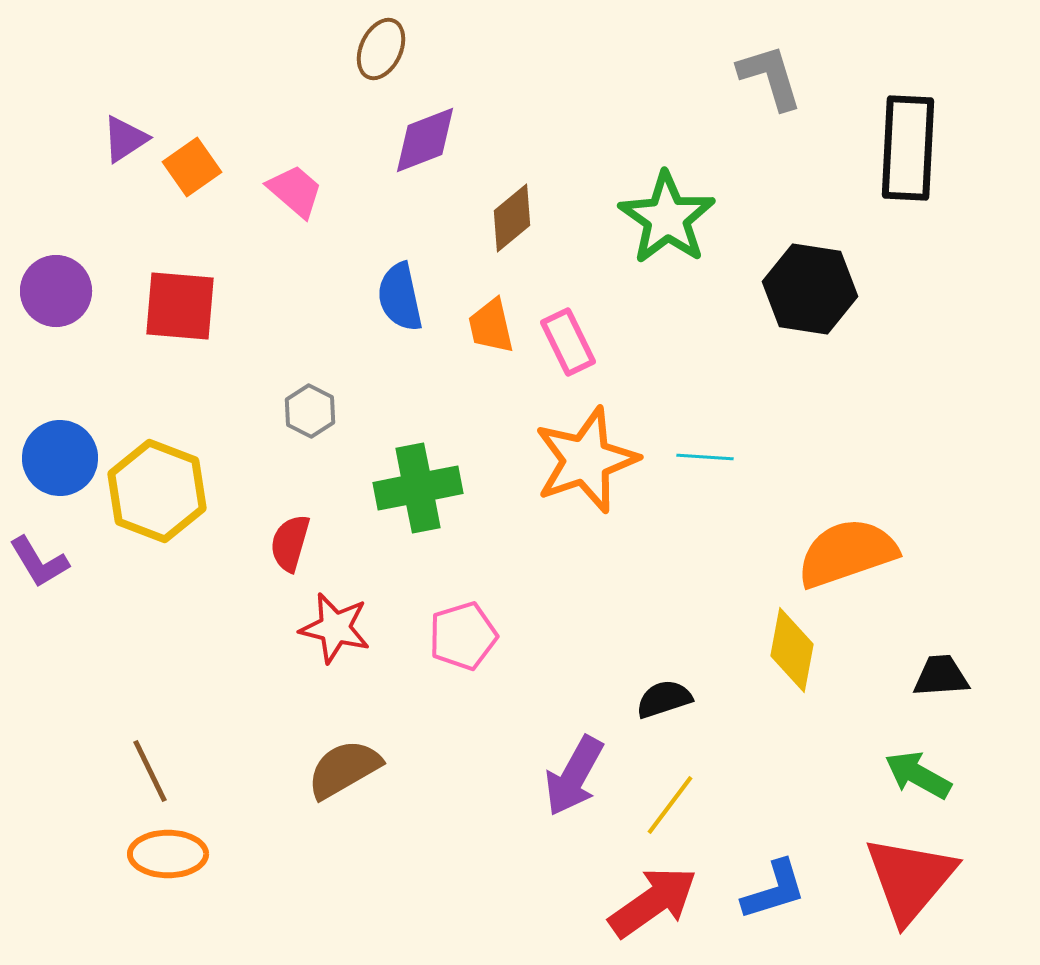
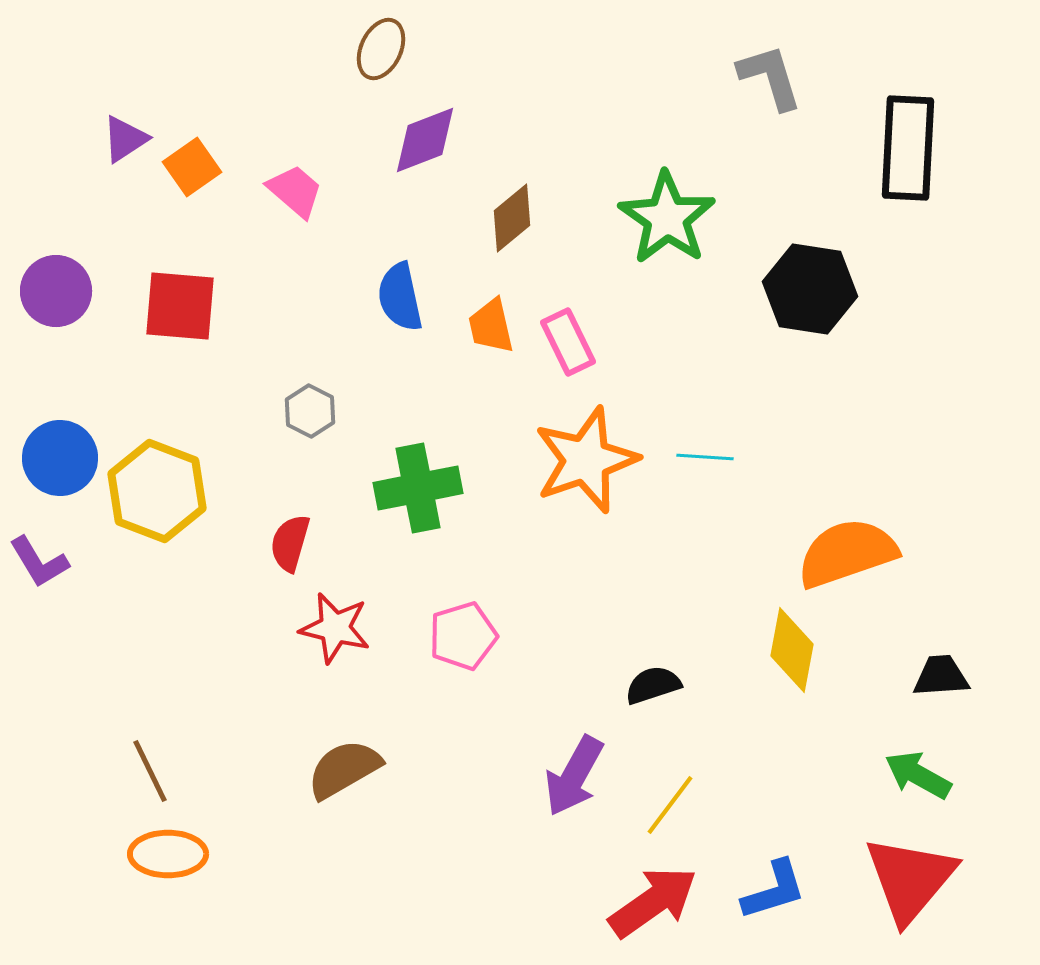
black semicircle: moved 11 px left, 14 px up
